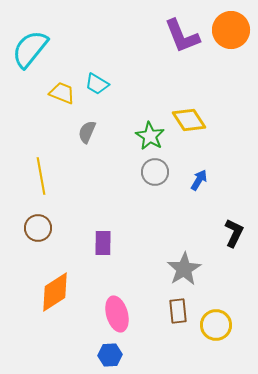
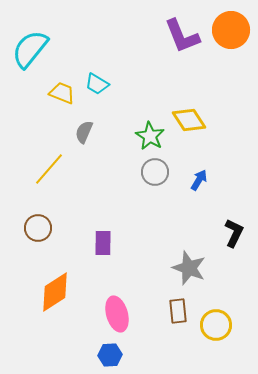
gray semicircle: moved 3 px left
yellow line: moved 8 px right, 7 px up; rotated 51 degrees clockwise
gray star: moved 5 px right, 1 px up; rotated 20 degrees counterclockwise
